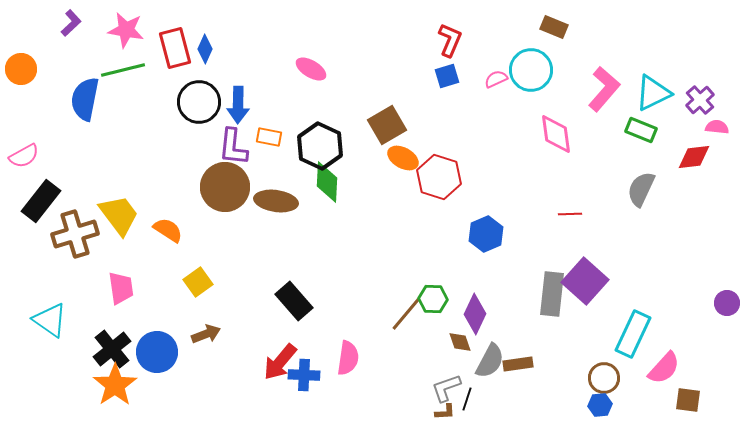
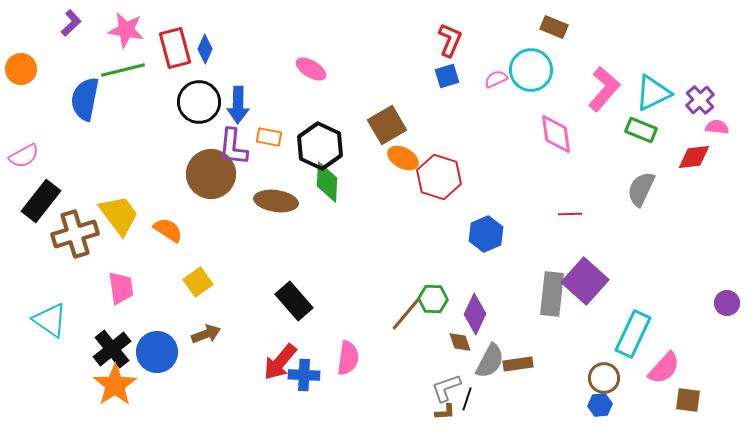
brown circle at (225, 187): moved 14 px left, 13 px up
